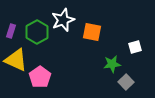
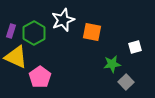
green hexagon: moved 3 px left, 1 px down
yellow triangle: moved 3 px up
